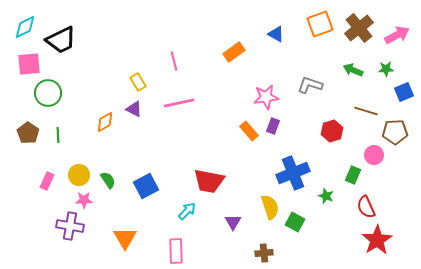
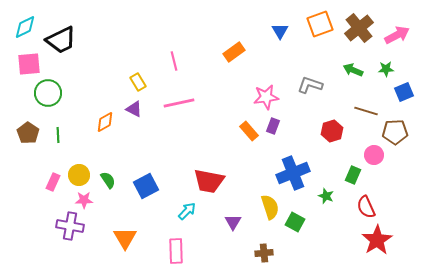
blue triangle at (276, 34): moved 4 px right, 3 px up; rotated 30 degrees clockwise
pink rectangle at (47, 181): moved 6 px right, 1 px down
